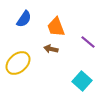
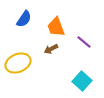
purple line: moved 4 px left
brown arrow: rotated 40 degrees counterclockwise
yellow ellipse: rotated 20 degrees clockwise
